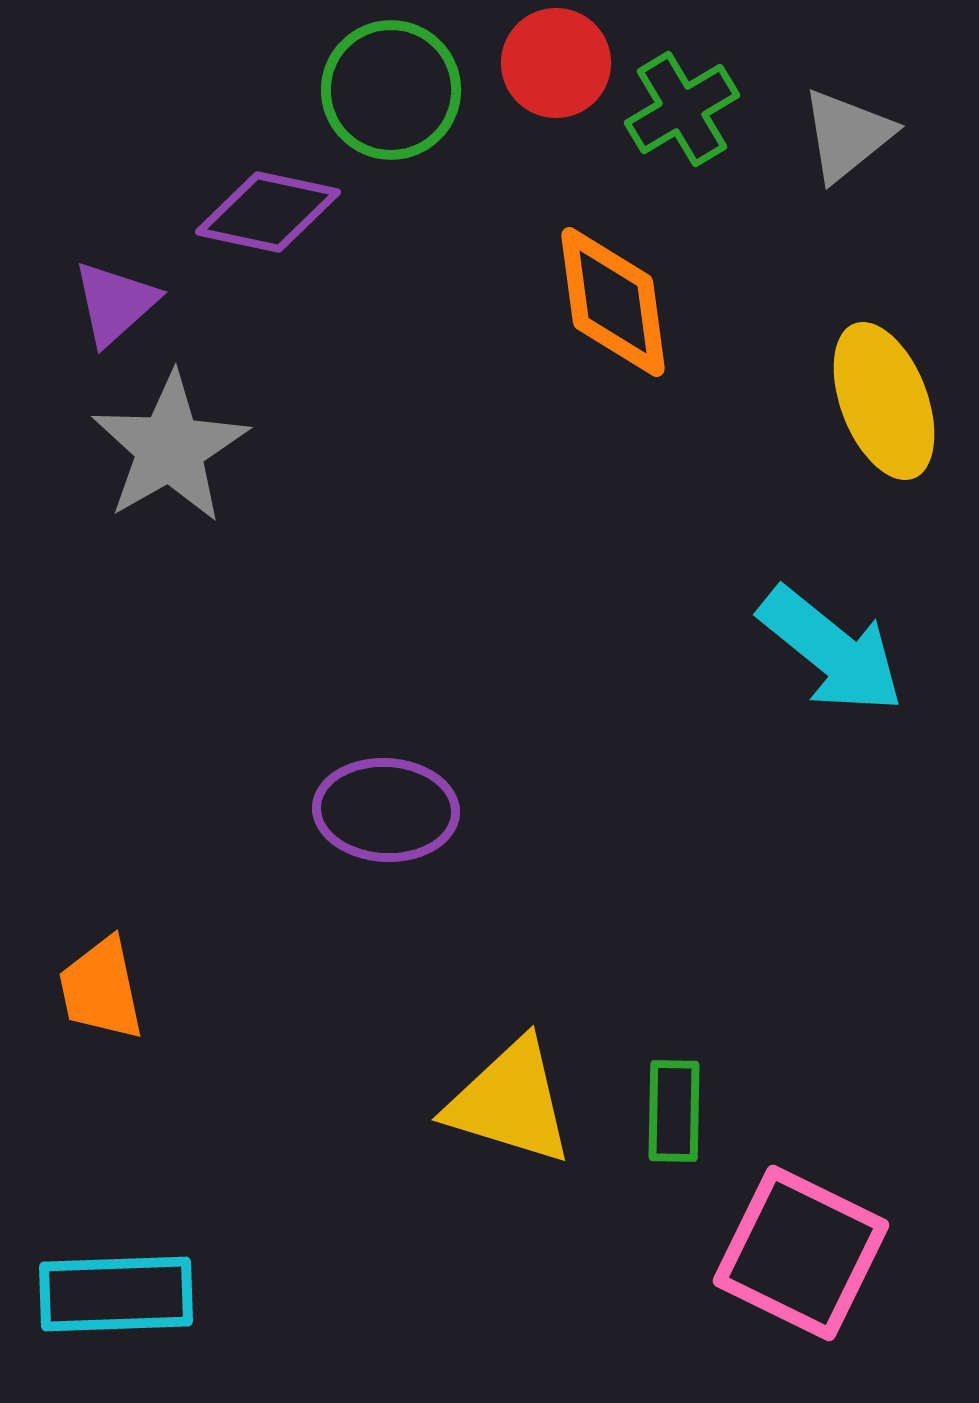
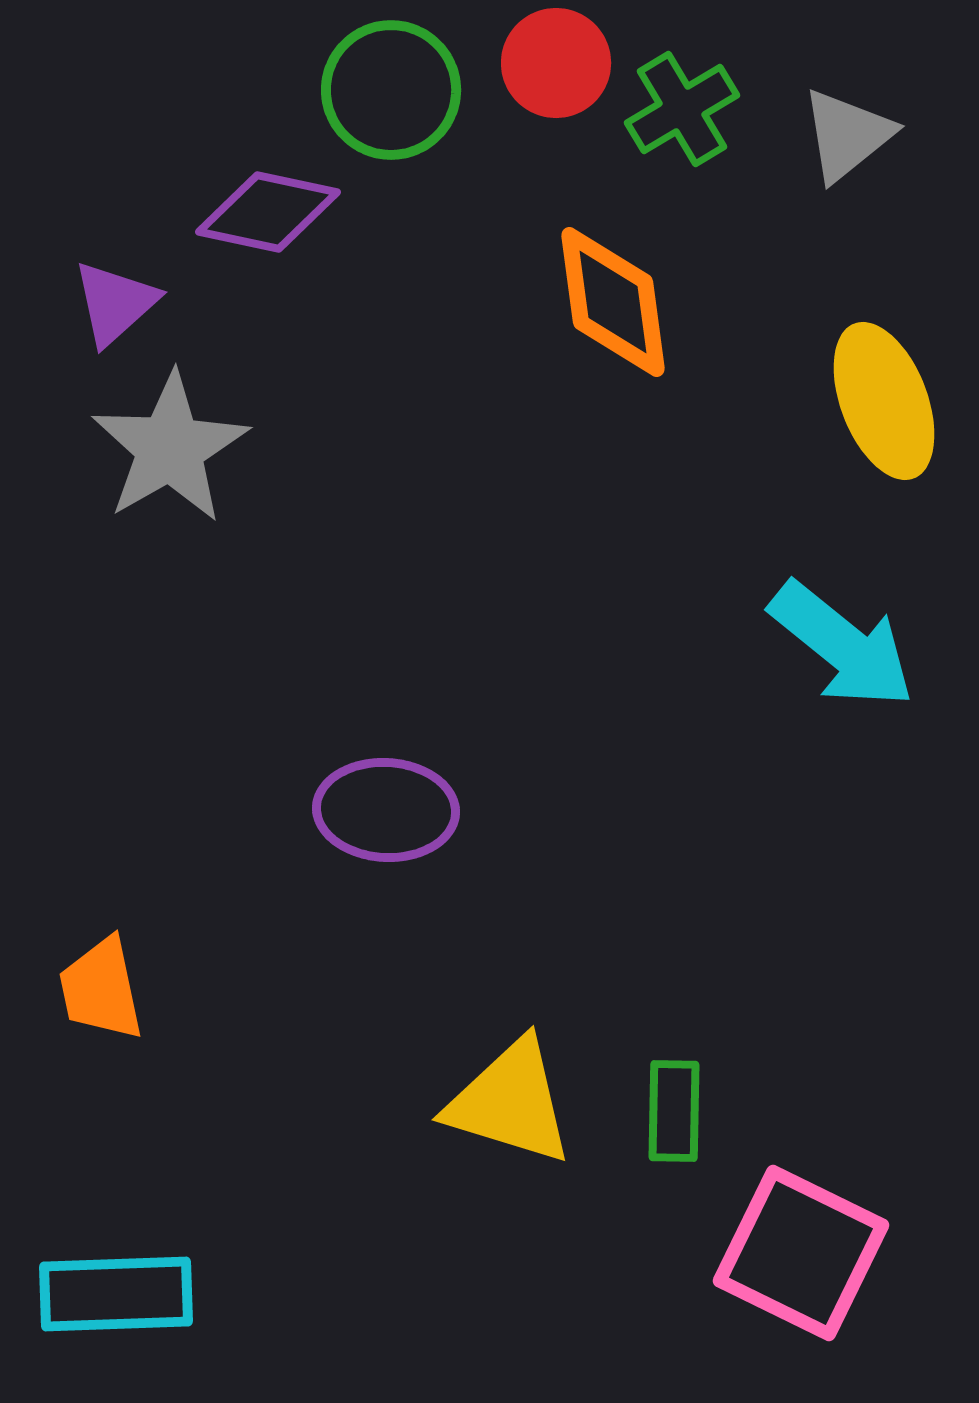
cyan arrow: moved 11 px right, 5 px up
